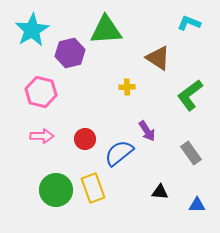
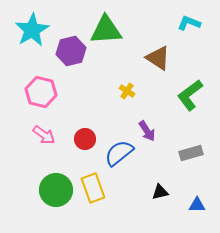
purple hexagon: moved 1 px right, 2 px up
yellow cross: moved 4 px down; rotated 35 degrees clockwise
pink arrow: moved 2 px right, 1 px up; rotated 35 degrees clockwise
gray rectangle: rotated 70 degrees counterclockwise
black triangle: rotated 18 degrees counterclockwise
